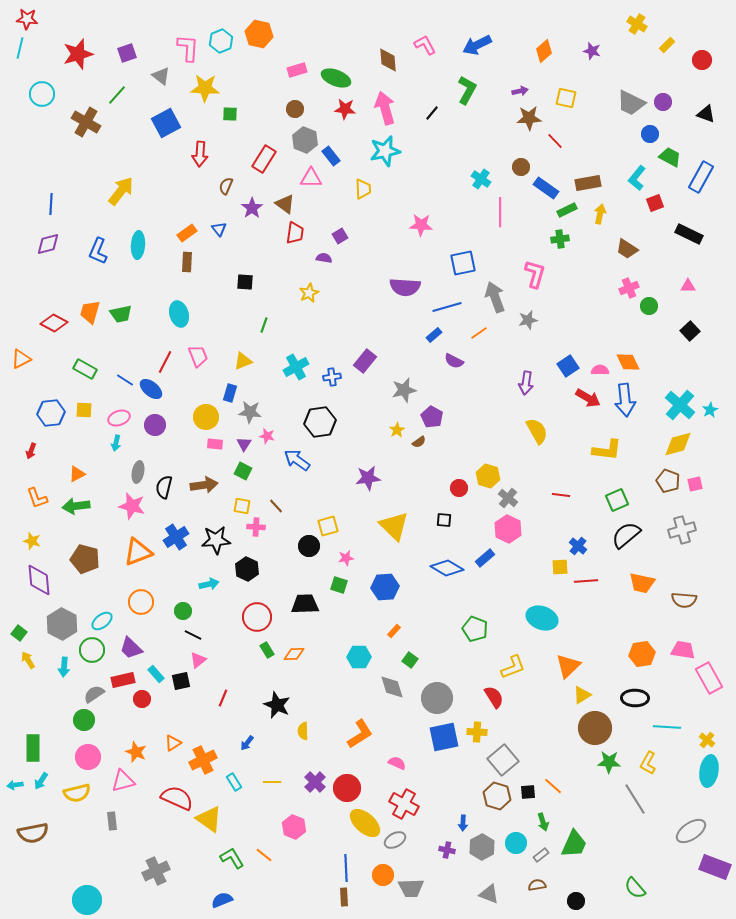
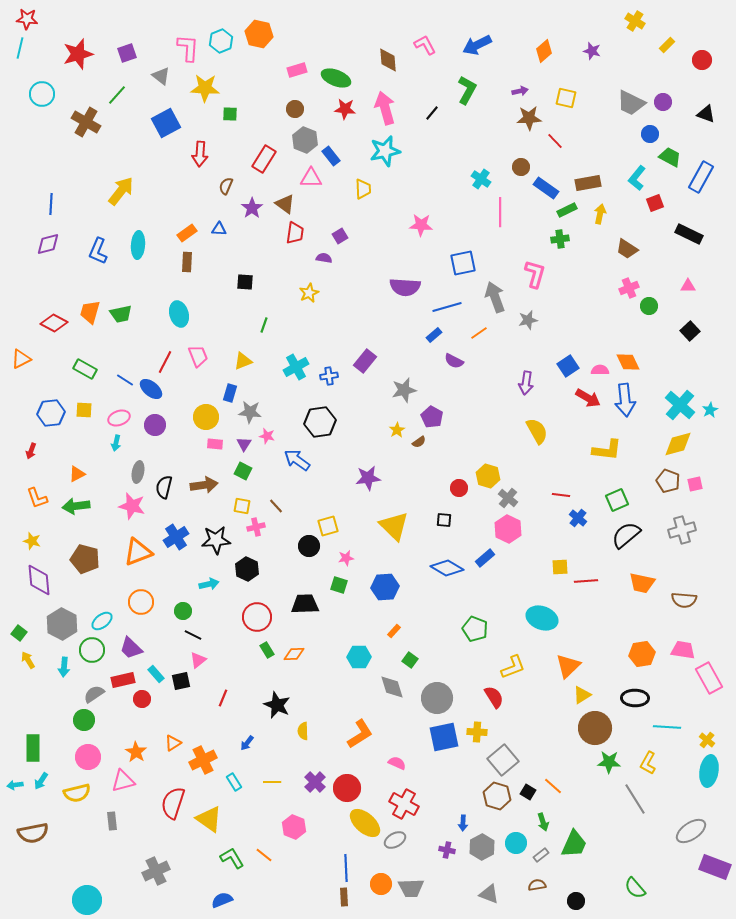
yellow cross at (637, 24): moved 2 px left, 3 px up
blue triangle at (219, 229): rotated 49 degrees counterclockwise
blue cross at (332, 377): moved 3 px left, 1 px up
pink cross at (256, 527): rotated 18 degrees counterclockwise
blue cross at (578, 546): moved 28 px up
orange star at (136, 752): rotated 10 degrees clockwise
black square at (528, 792): rotated 35 degrees clockwise
red semicircle at (177, 798): moved 4 px left, 5 px down; rotated 96 degrees counterclockwise
orange circle at (383, 875): moved 2 px left, 9 px down
